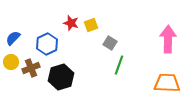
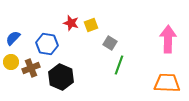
blue hexagon: rotated 25 degrees counterclockwise
black hexagon: rotated 20 degrees counterclockwise
